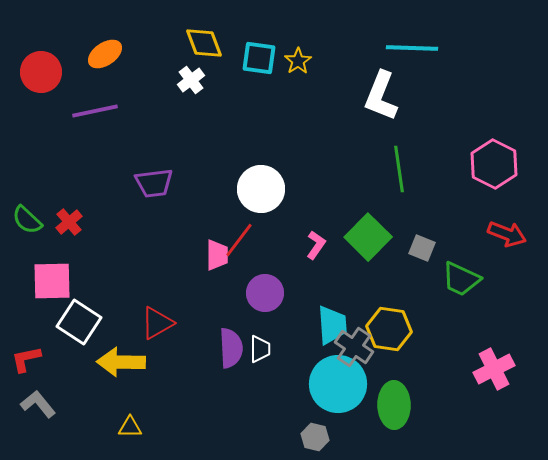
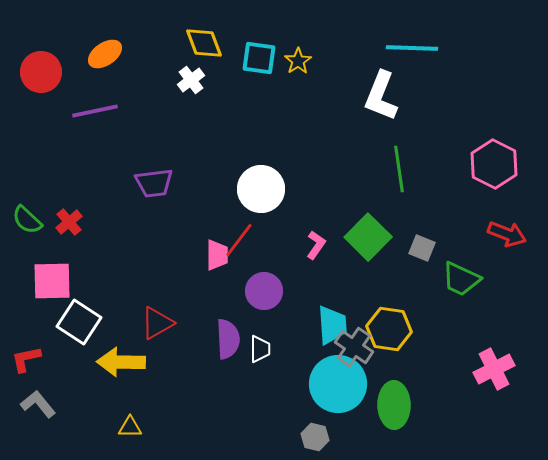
purple circle: moved 1 px left, 2 px up
purple semicircle: moved 3 px left, 9 px up
